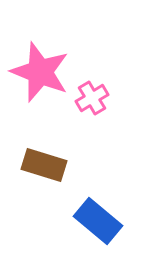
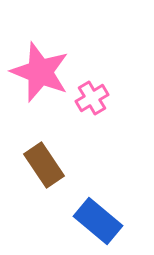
brown rectangle: rotated 39 degrees clockwise
